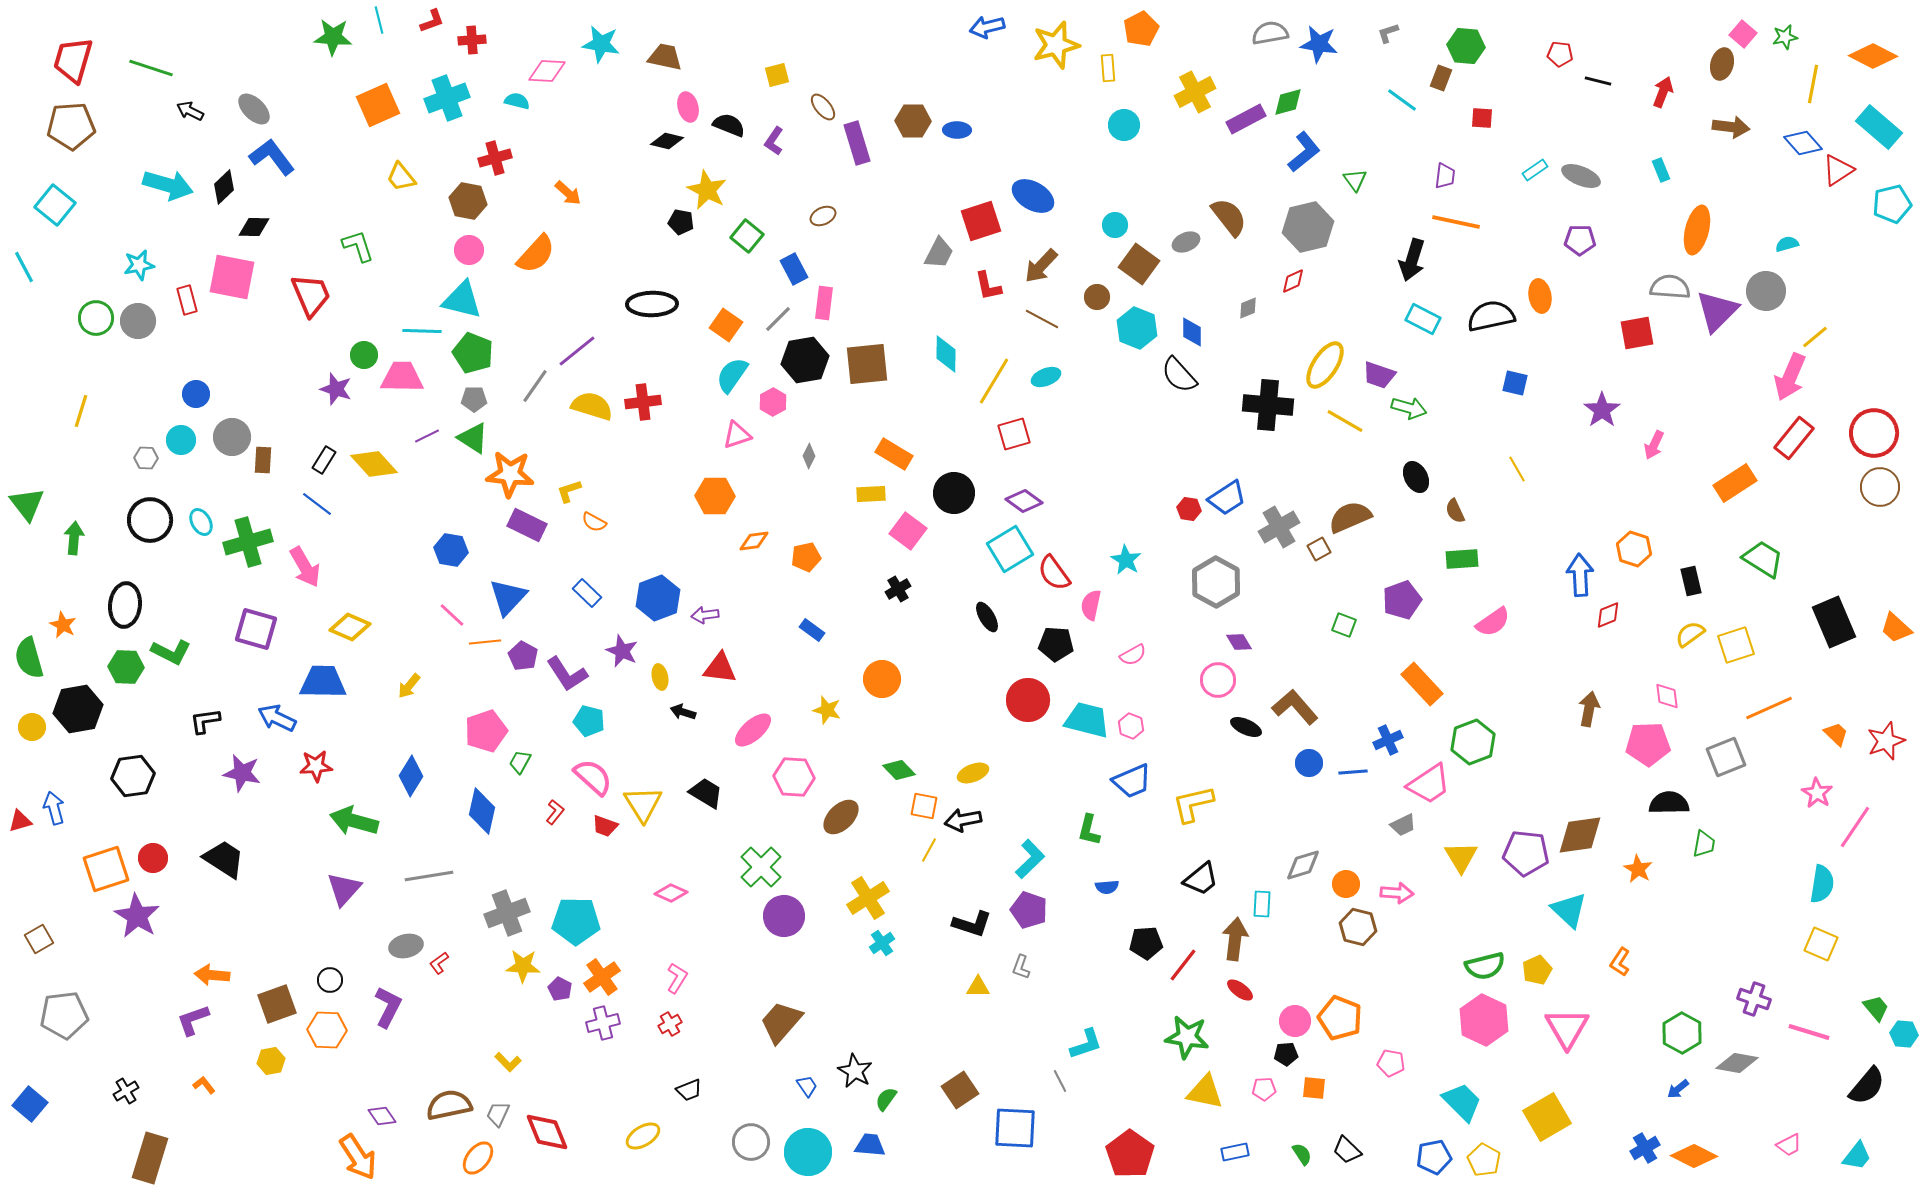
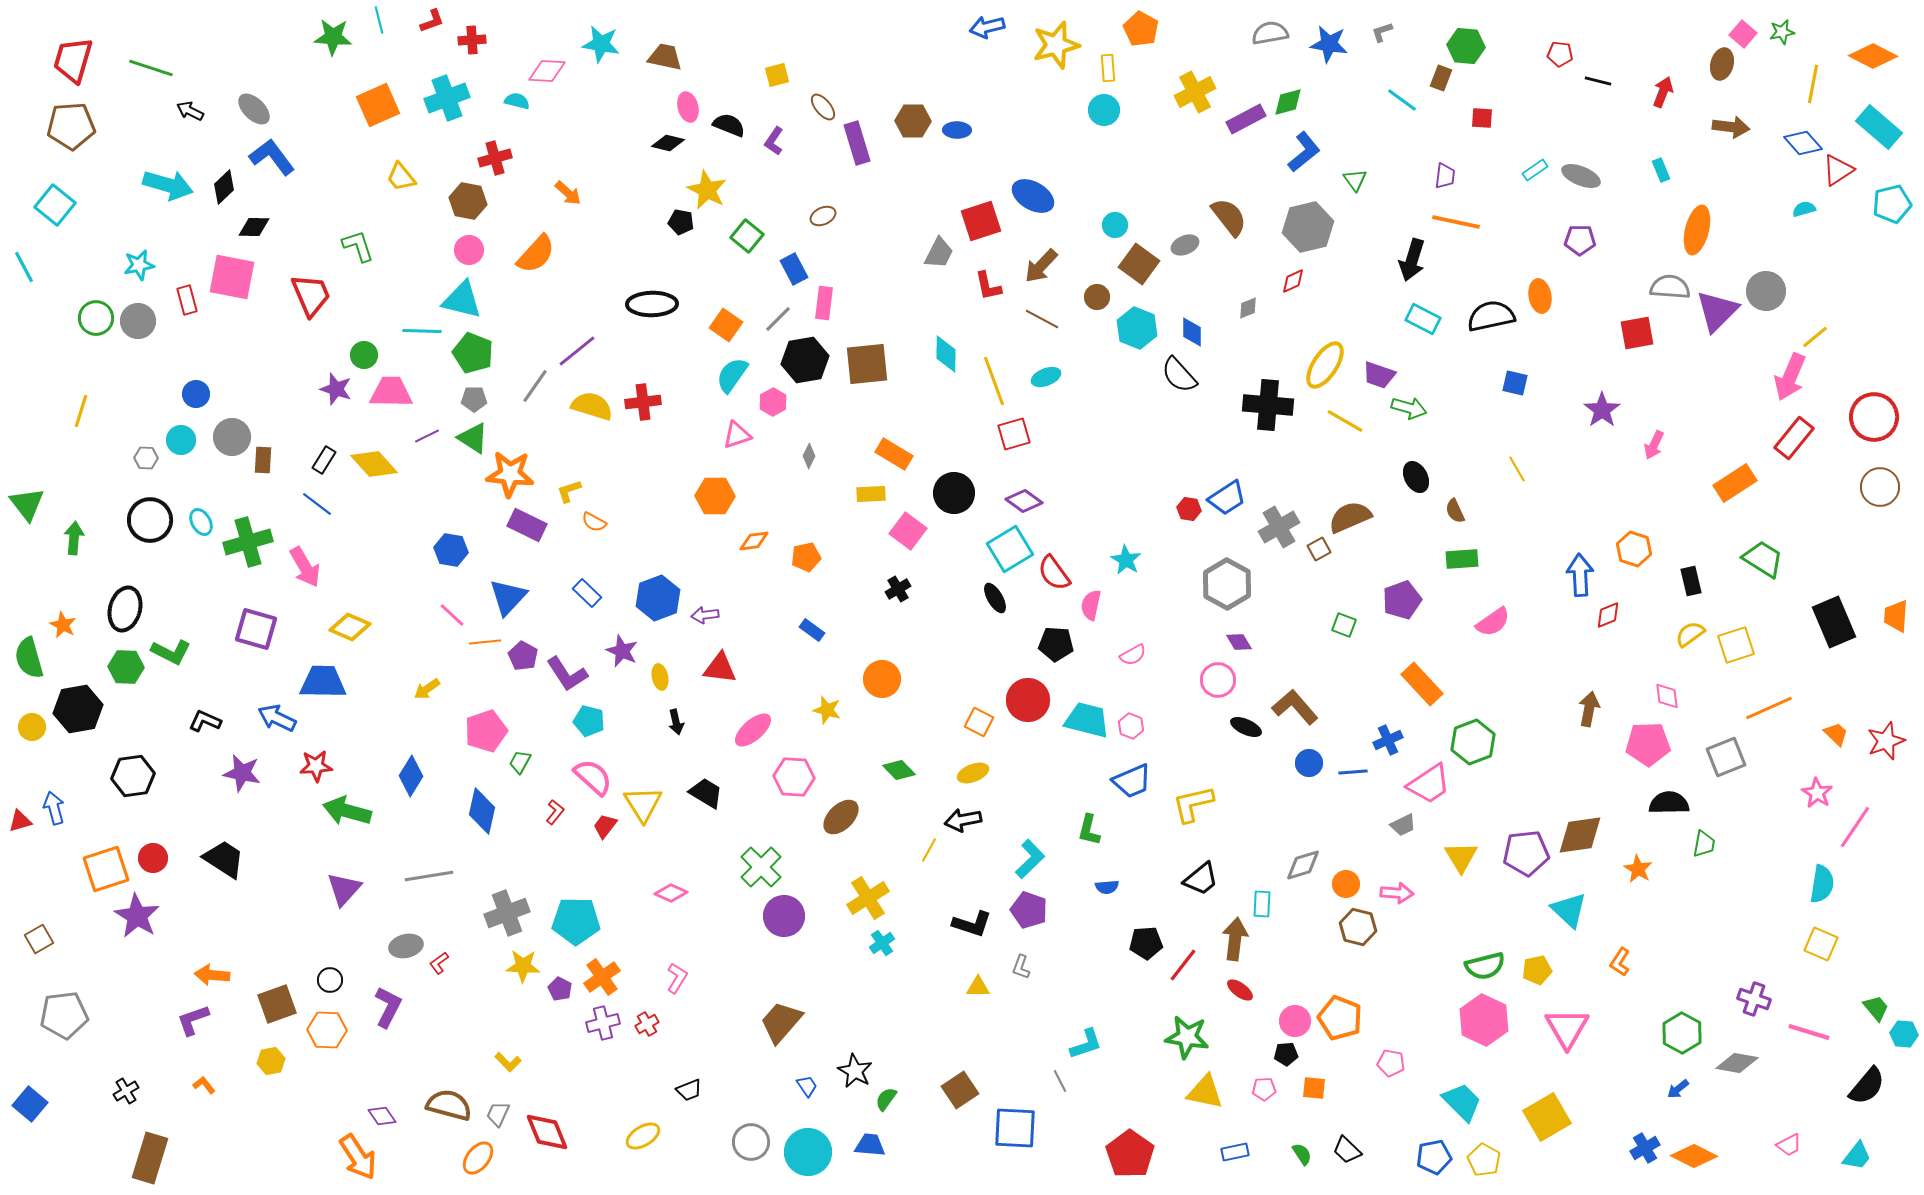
orange pentagon at (1141, 29): rotated 16 degrees counterclockwise
gray L-shape at (1388, 33): moved 6 px left, 1 px up
green star at (1785, 37): moved 3 px left, 5 px up
blue star at (1319, 44): moved 10 px right
cyan circle at (1124, 125): moved 20 px left, 15 px up
black diamond at (667, 141): moved 1 px right, 2 px down
gray ellipse at (1186, 242): moved 1 px left, 3 px down
cyan semicircle at (1787, 244): moved 17 px right, 35 px up
pink trapezoid at (402, 377): moved 11 px left, 15 px down
yellow line at (994, 381): rotated 51 degrees counterclockwise
red circle at (1874, 433): moved 16 px up
gray hexagon at (1216, 582): moved 11 px right, 2 px down
black ellipse at (125, 605): moved 4 px down; rotated 9 degrees clockwise
black ellipse at (987, 617): moved 8 px right, 19 px up
orange trapezoid at (1896, 628): moved 12 px up; rotated 52 degrees clockwise
yellow arrow at (409, 686): moved 18 px right, 3 px down; rotated 16 degrees clockwise
black arrow at (683, 712): moved 7 px left, 10 px down; rotated 120 degrees counterclockwise
black L-shape at (205, 721): rotated 32 degrees clockwise
orange square at (924, 806): moved 55 px right, 84 px up; rotated 16 degrees clockwise
green arrow at (354, 821): moved 7 px left, 10 px up
red trapezoid at (605, 826): rotated 108 degrees clockwise
purple pentagon at (1526, 853): rotated 12 degrees counterclockwise
yellow pentagon at (1537, 970): rotated 12 degrees clockwise
red cross at (670, 1024): moved 23 px left
brown semicircle at (449, 1105): rotated 27 degrees clockwise
